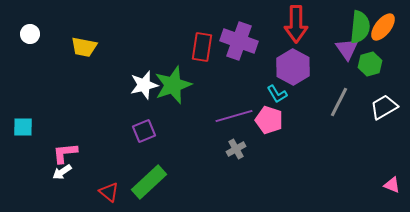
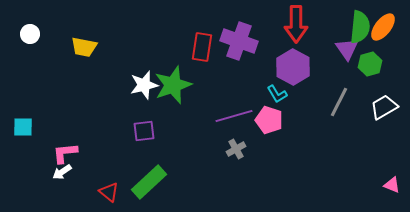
purple square: rotated 15 degrees clockwise
